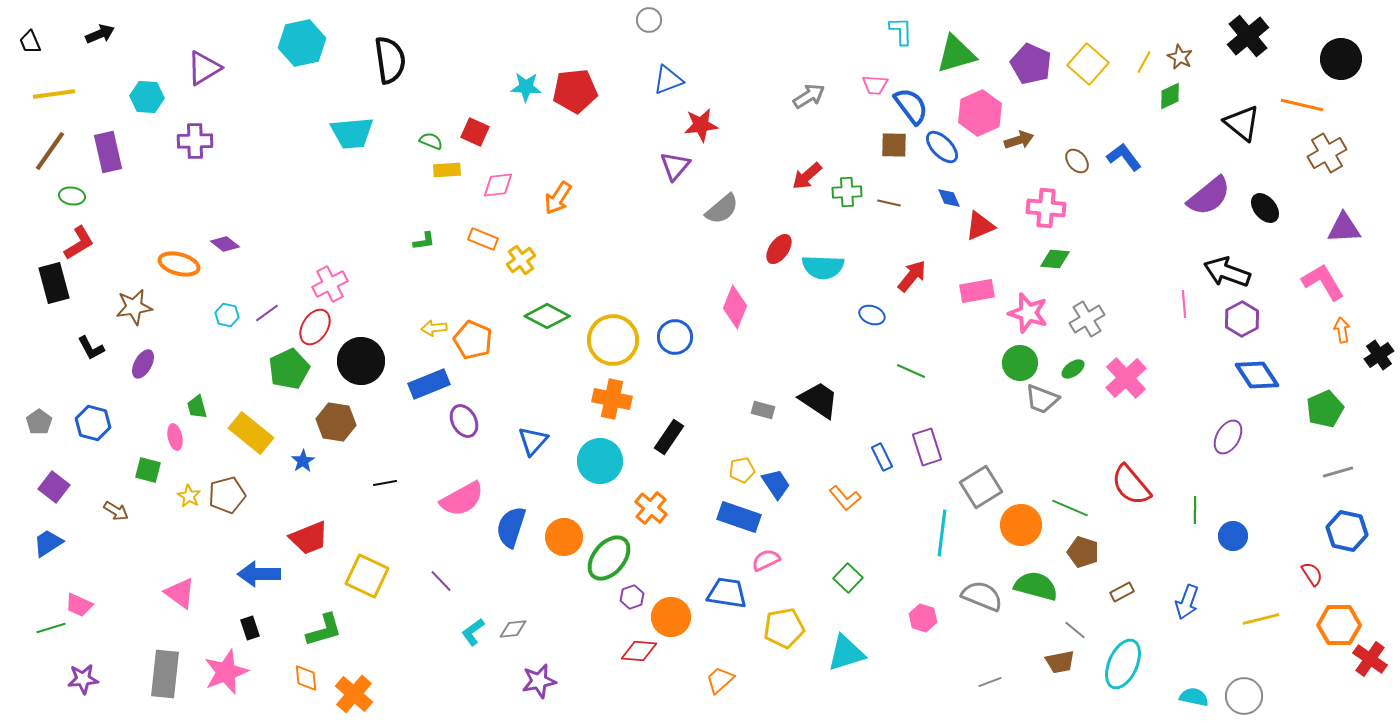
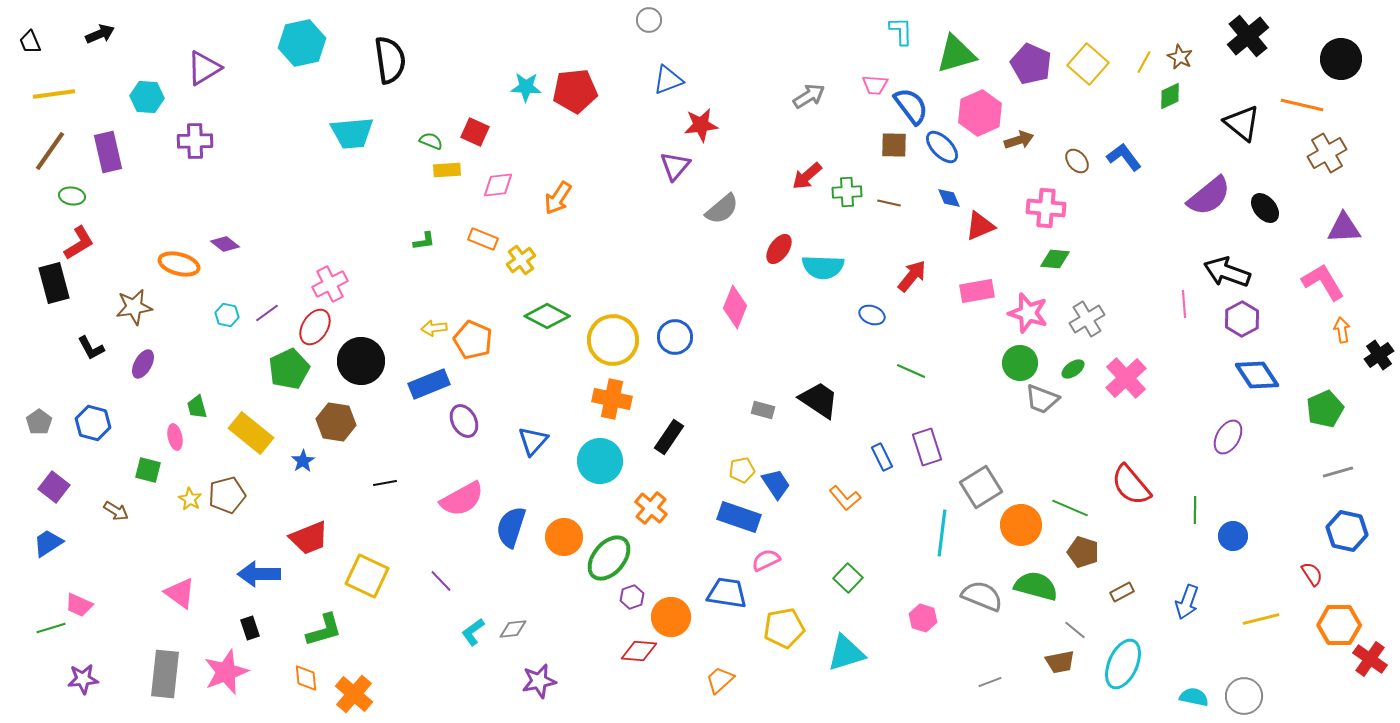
yellow star at (189, 496): moved 1 px right, 3 px down
